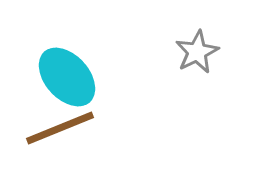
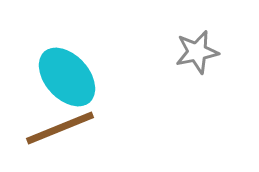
gray star: rotated 15 degrees clockwise
